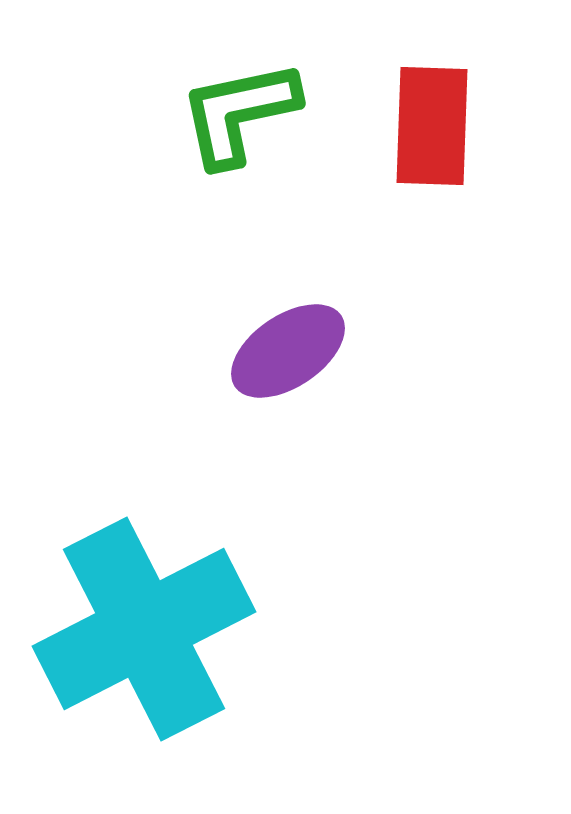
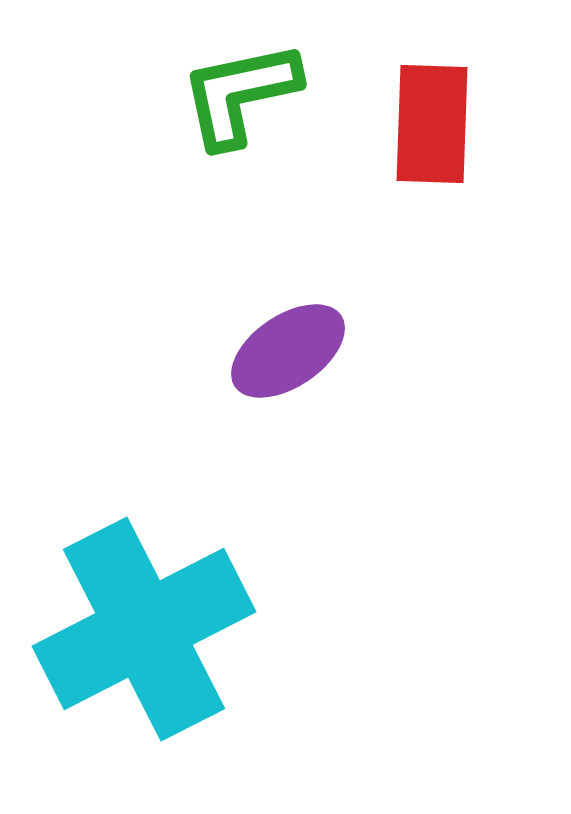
green L-shape: moved 1 px right, 19 px up
red rectangle: moved 2 px up
